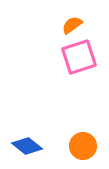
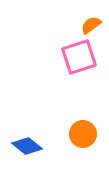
orange semicircle: moved 19 px right
orange circle: moved 12 px up
